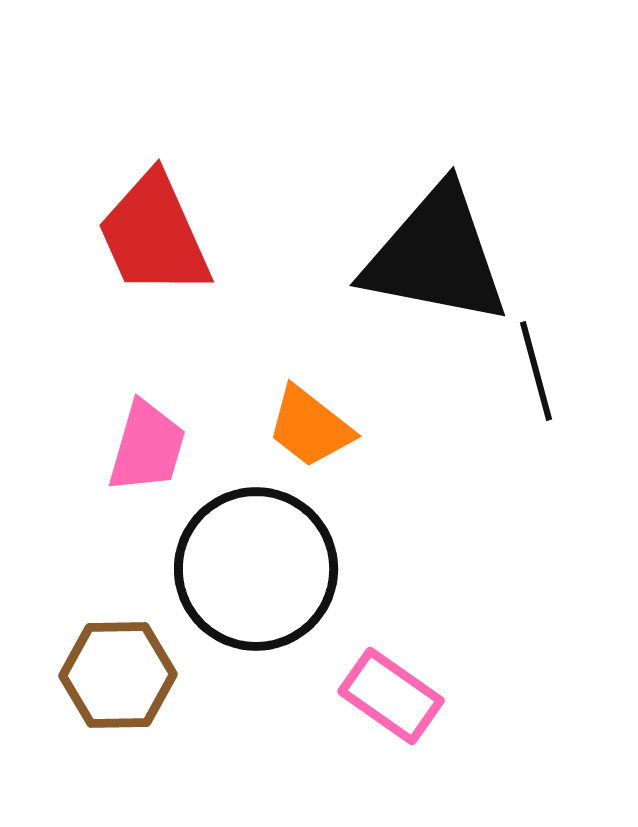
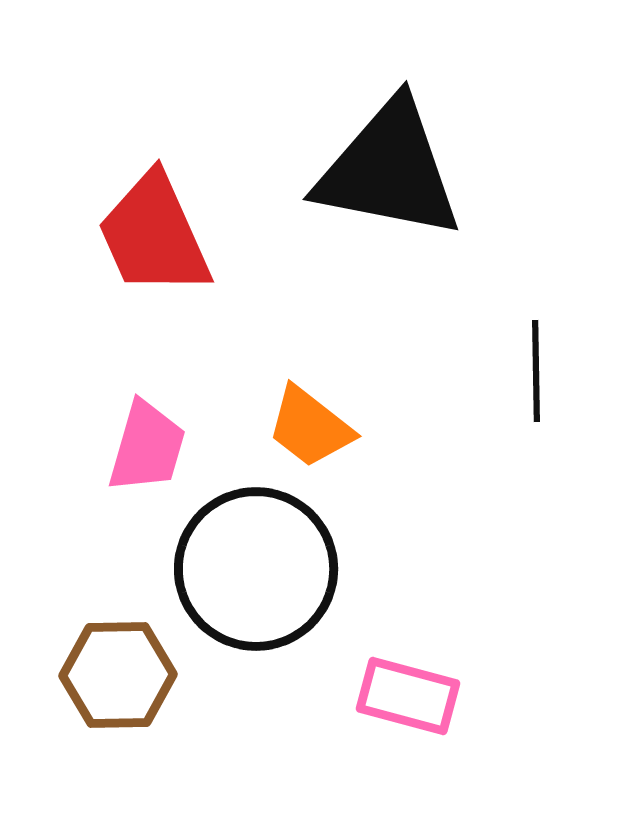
black triangle: moved 47 px left, 86 px up
black line: rotated 14 degrees clockwise
pink rectangle: moved 17 px right; rotated 20 degrees counterclockwise
